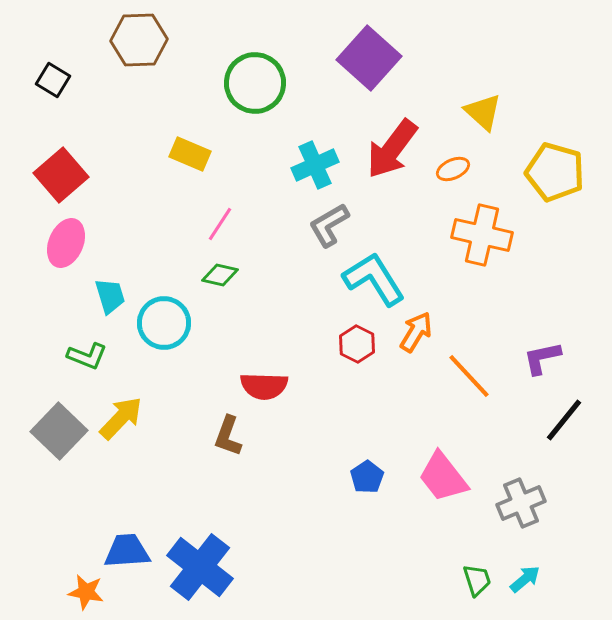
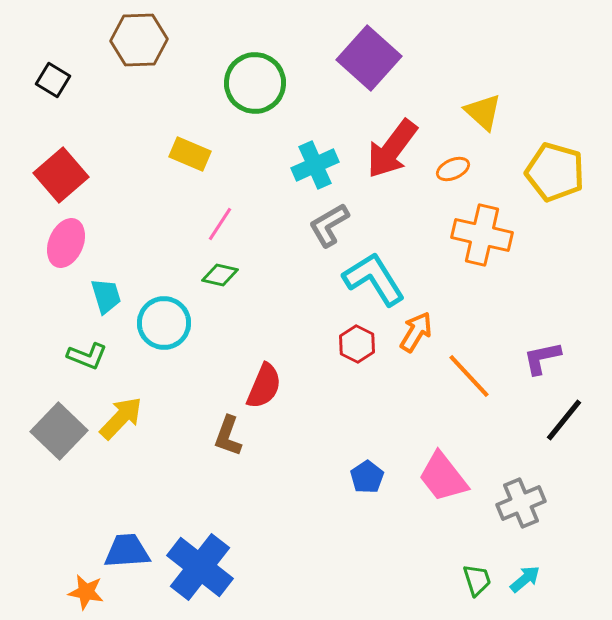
cyan trapezoid: moved 4 px left
red semicircle: rotated 69 degrees counterclockwise
